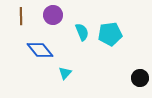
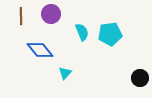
purple circle: moved 2 px left, 1 px up
